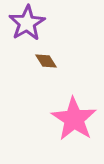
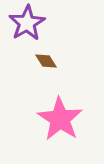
pink star: moved 14 px left
